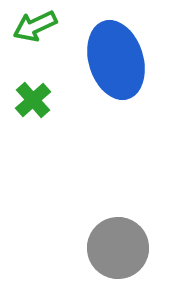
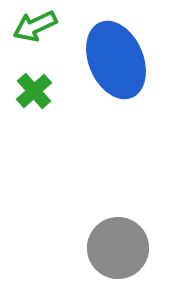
blue ellipse: rotated 6 degrees counterclockwise
green cross: moved 1 px right, 9 px up
